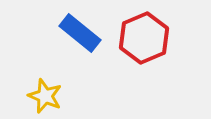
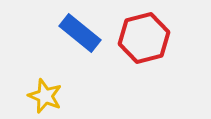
red hexagon: rotated 9 degrees clockwise
